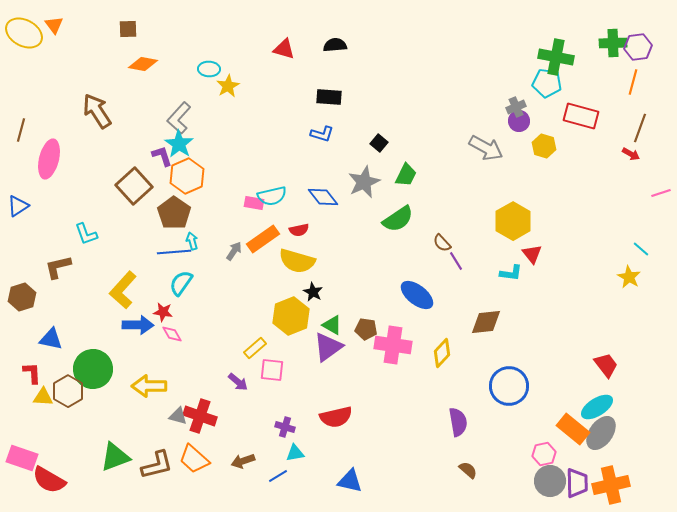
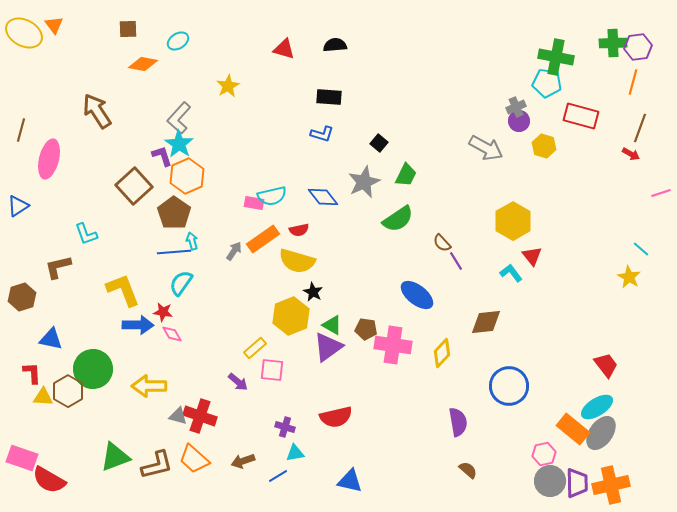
cyan ellipse at (209, 69): moved 31 px left, 28 px up; rotated 35 degrees counterclockwise
red triangle at (532, 254): moved 2 px down
cyan L-shape at (511, 273): rotated 135 degrees counterclockwise
yellow L-shape at (123, 290): rotated 117 degrees clockwise
